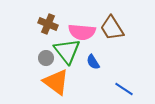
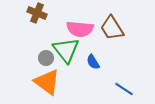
brown cross: moved 11 px left, 11 px up
pink semicircle: moved 2 px left, 3 px up
green triangle: moved 1 px left, 1 px up
orange triangle: moved 9 px left
